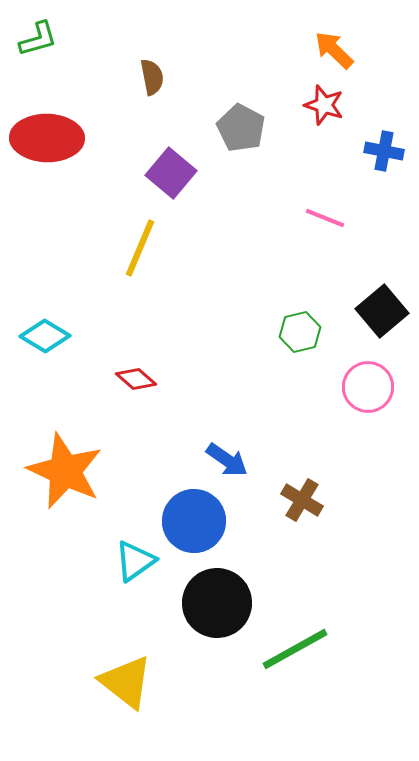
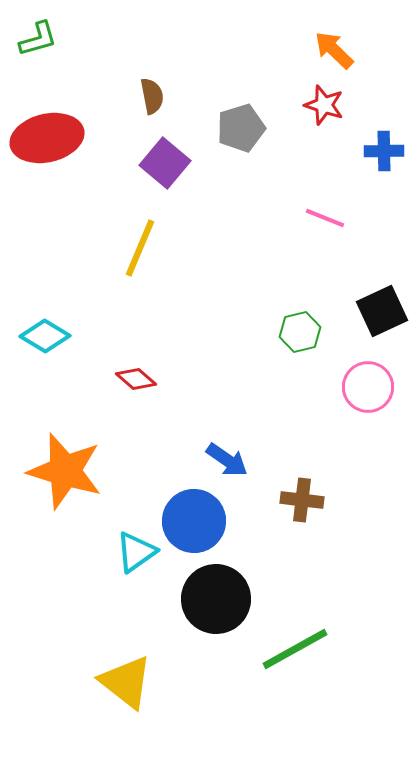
brown semicircle: moved 19 px down
gray pentagon: rotated 27 degrees clockwise
red ellipse: rotated 14 degrees counterclockwise
blue cross: rotated 12 degrees counterclockwise
purple square: moved 6 px left, 10 px up
black square: rotated 15 degrees clockwise
orange star: rotated 8 degrees counterclockwise
brown cross: rotated 24 degrees counterclockwise
cyan triangle: moved 1 px right, 9 px up
black circle: moved 1 px left, 4 px up
